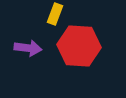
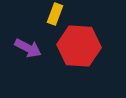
purple arrow: rotated 20 degrees clockwise
